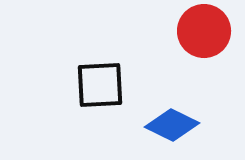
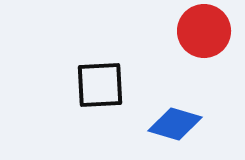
blue diamond: moved 3 px right, 1 px up; rotated 10 degrees counterclockwise
